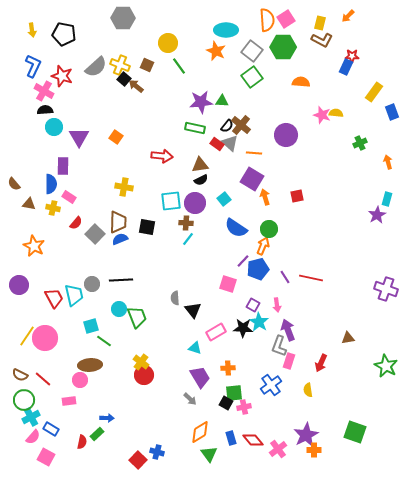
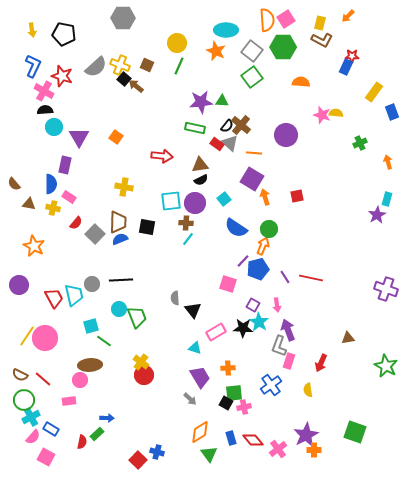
yellow circle at (168, 43): moved 9 px right
green line at (179, 66): rotated 60 degrees clockwise
purple rectangle at (63, 166): moved 2 px right, 1 px up; rotated 12 degrees clockwise
